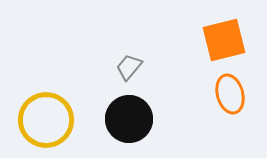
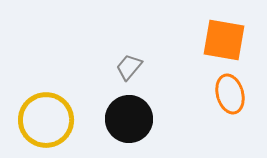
orange square: rotated 24 degrees clockwise
